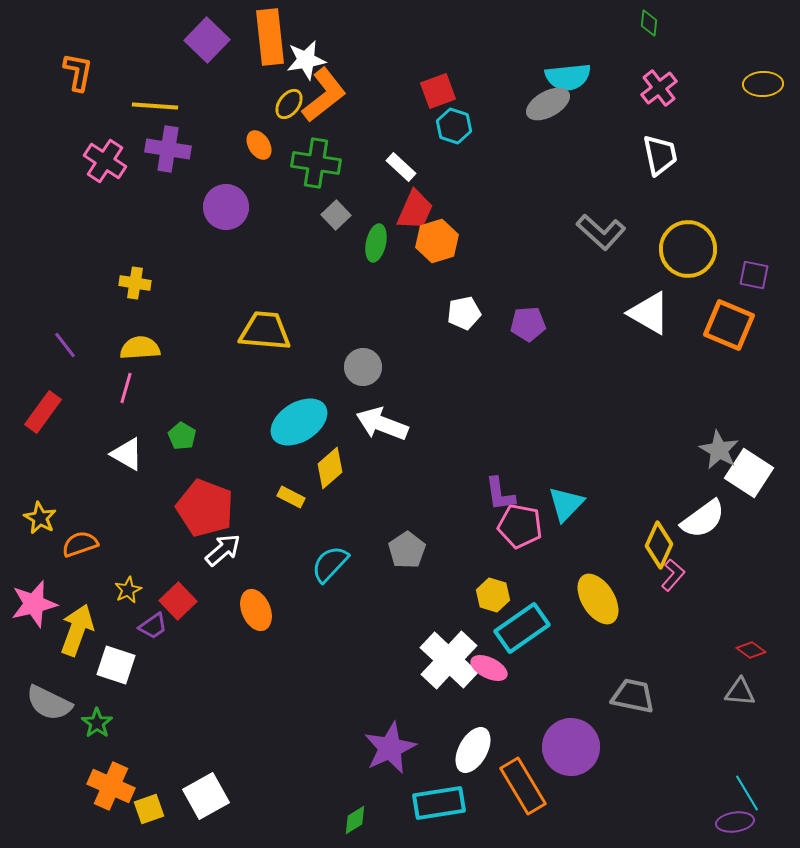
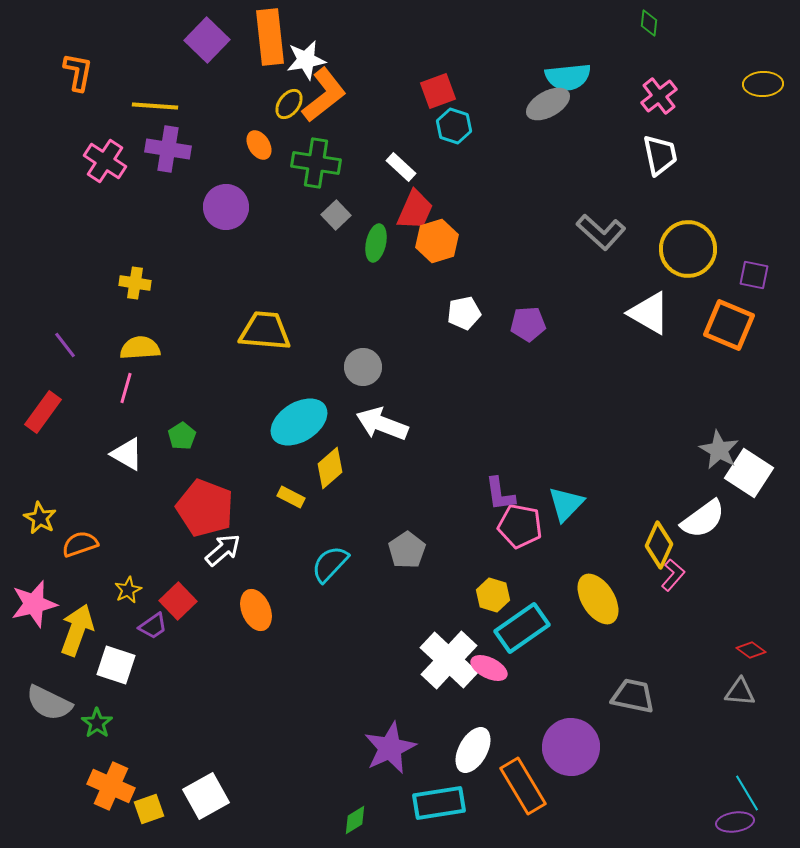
pink cross at (659, 88): moved 8 px down
green pentagon at (182, 436): rotated 8 degrees clockwise
